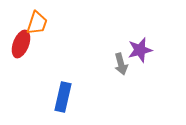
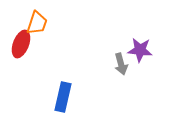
purple star: rotated 20 degrees clockwise
